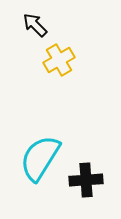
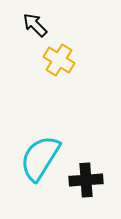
yellow cross: rotated 28 degrees counterclockwise
